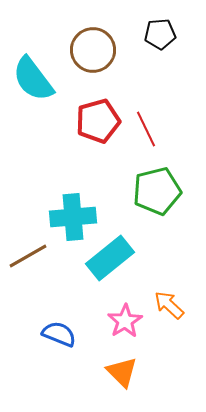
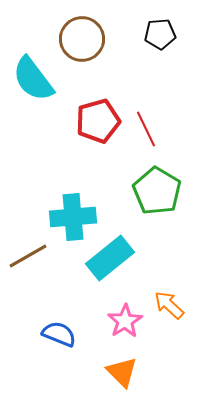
brown circle: moved 11 px left, 11 px up
green pentagon: rotated 27 degrees counterclockwise
